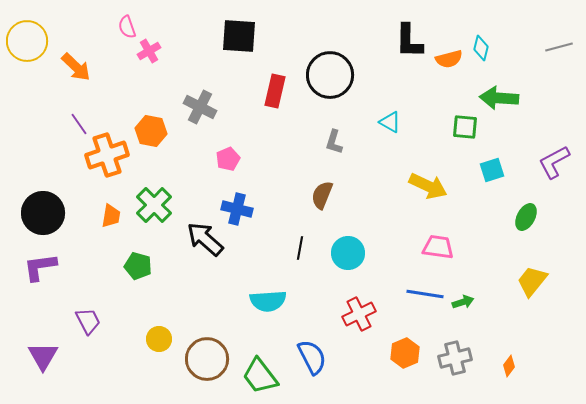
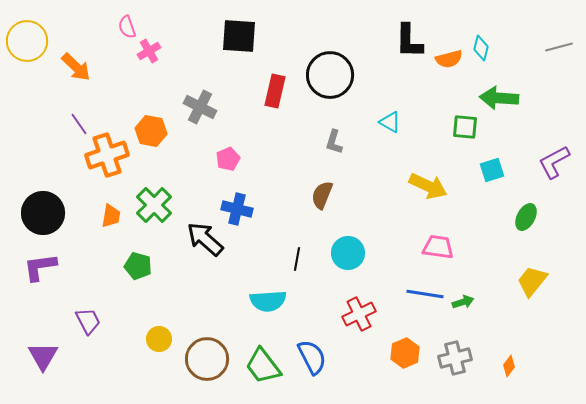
black line at (300, 248): moved 3 px left, 11 px down
green trapezoid at (260, 376): moved 3 px right, 10 px up
